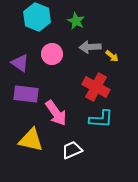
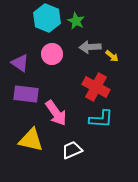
cyan hexagon: moved 10 px right, 1 px down
